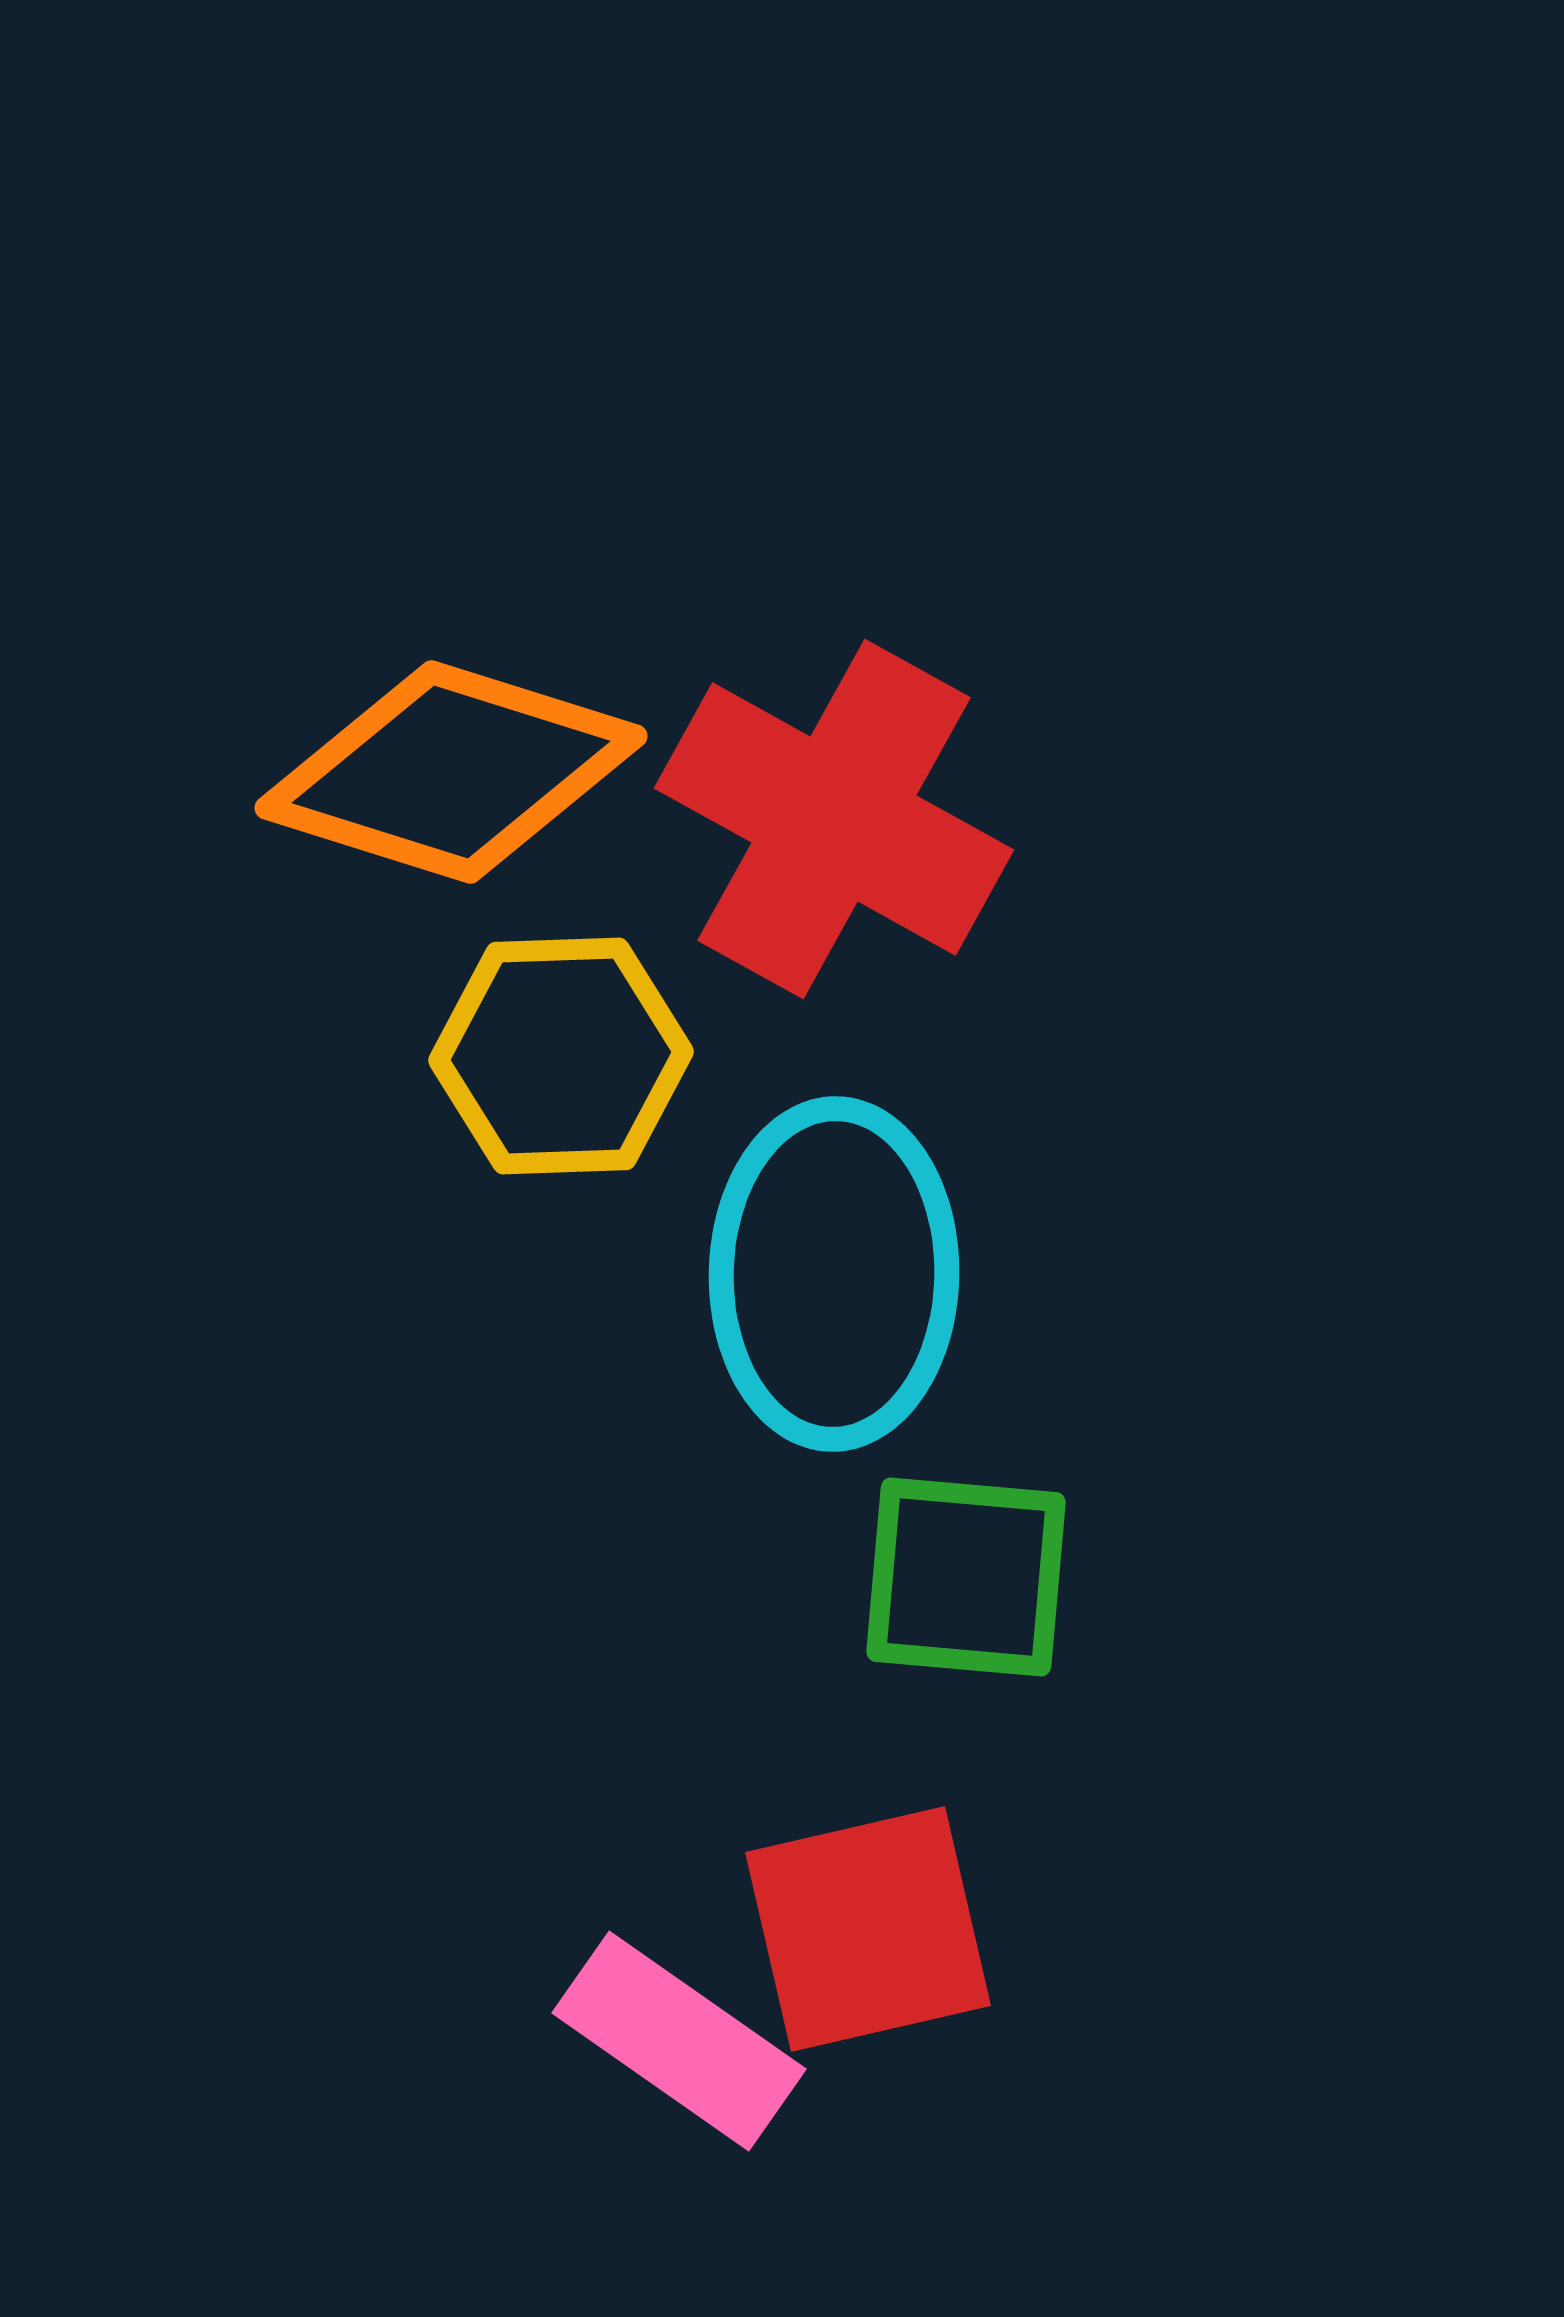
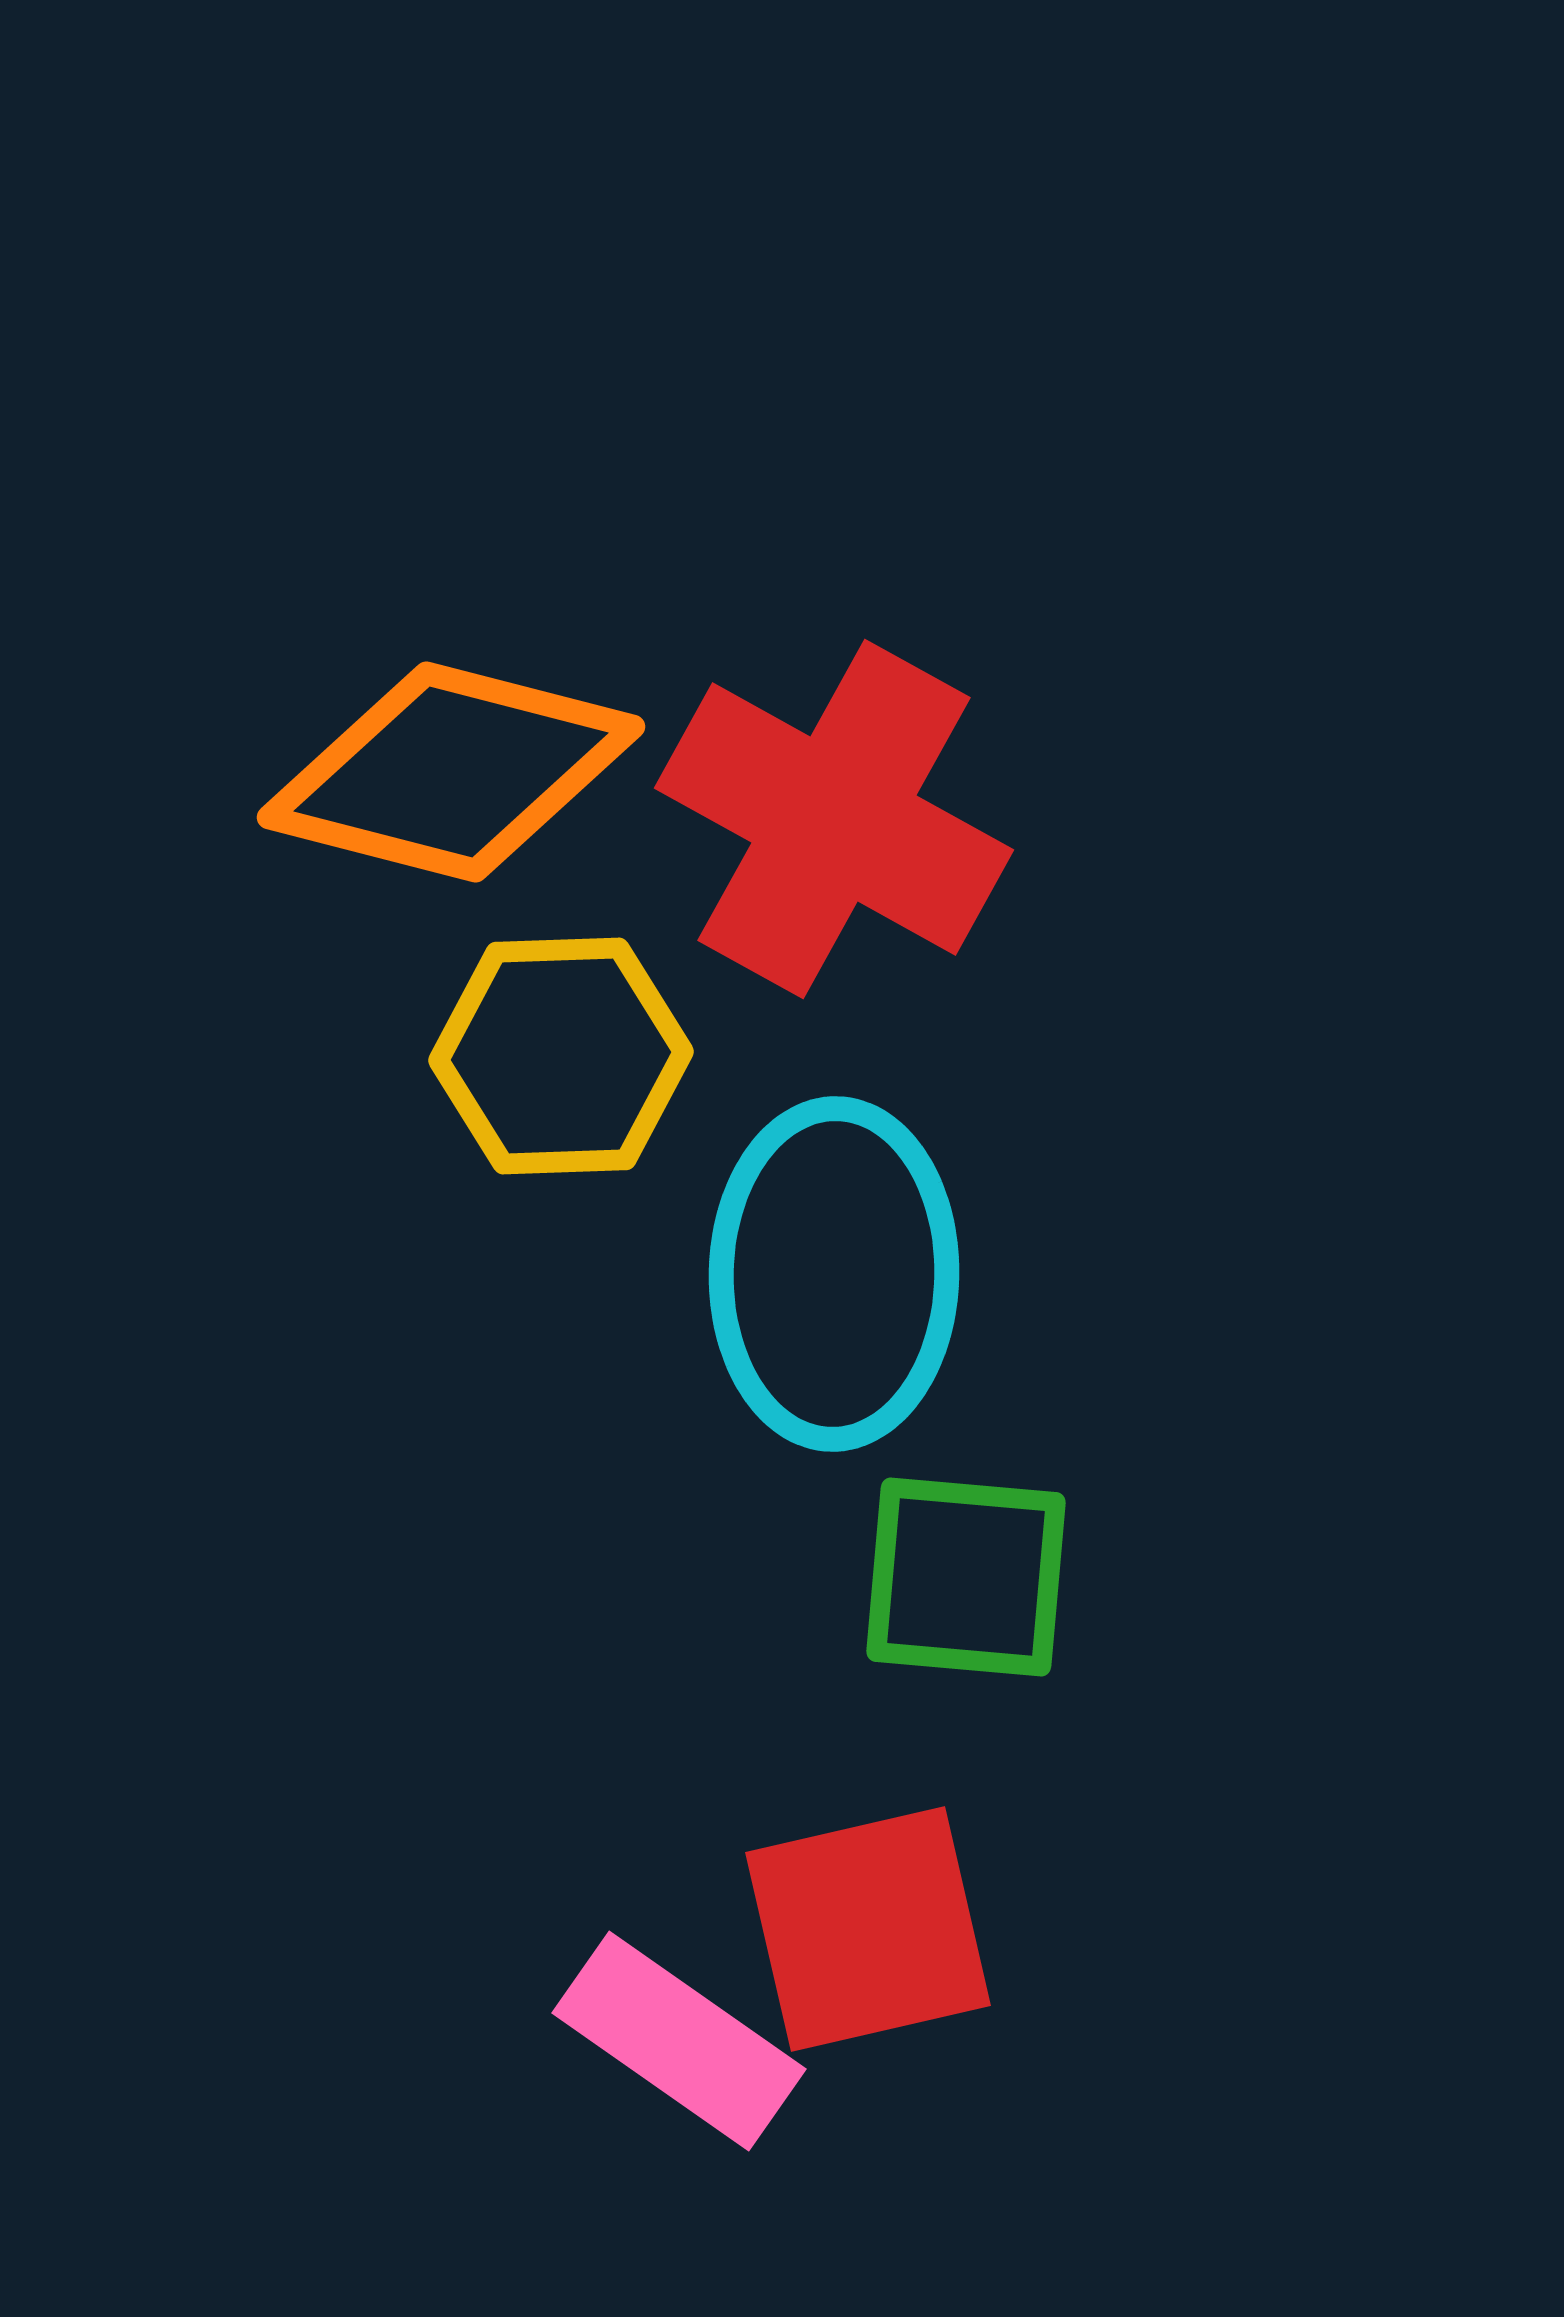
orange diamond: rotated 3 degrees counterclockwise
